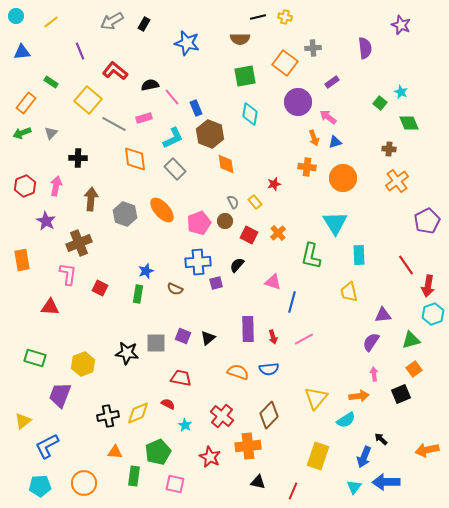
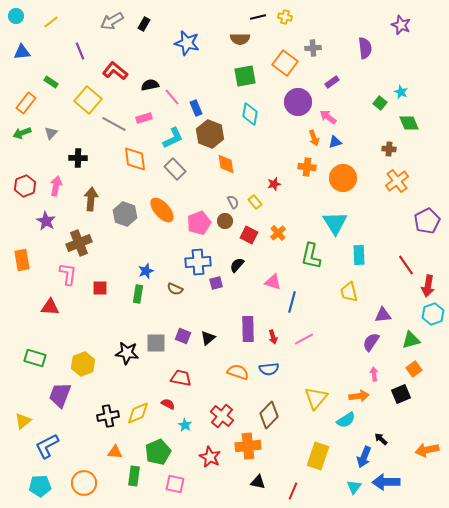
red square at (100, 288): rotated 28 degrees counterclockwise
